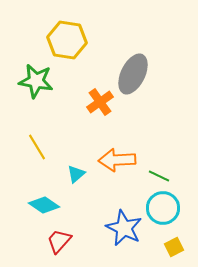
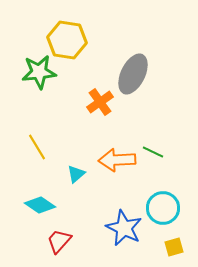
green star: moved 3 px right, 9 px up; rotated 16 degrees counterclockwise
green line: moved 6 px left, 24 px up
cyan diamond: moved 4 px left
yellow square: rotated 12 degrees clockwise
